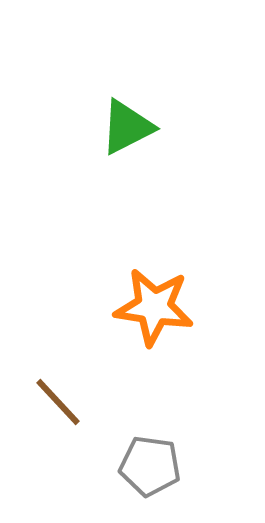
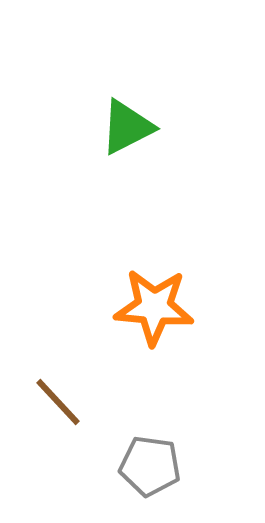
orange star: rotated 4 degrees counterclockwise
